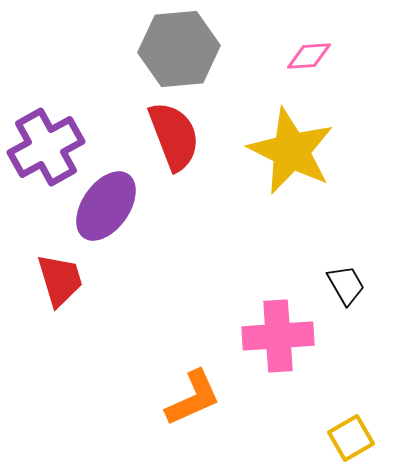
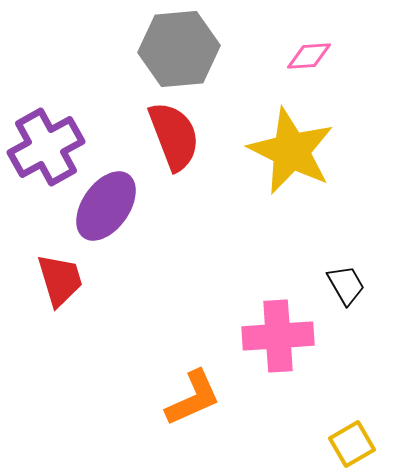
yellow square: moved 1 px right, 6 px down
